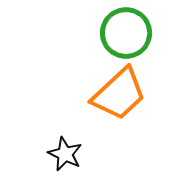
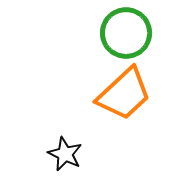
orange trapezoid: moved 5 px right
